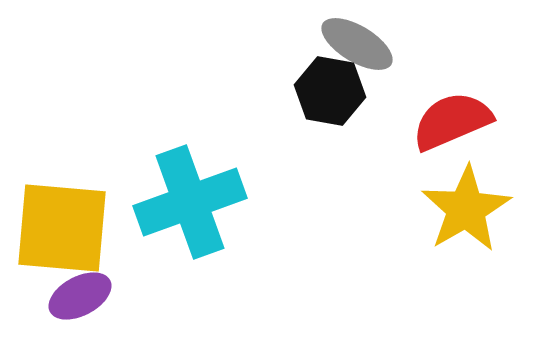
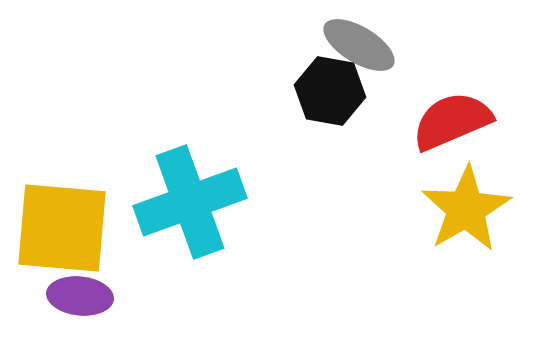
gray ellipse: moved 2 px right, 1 px down
purple ellipse: rotated 34 degrees clockwise
